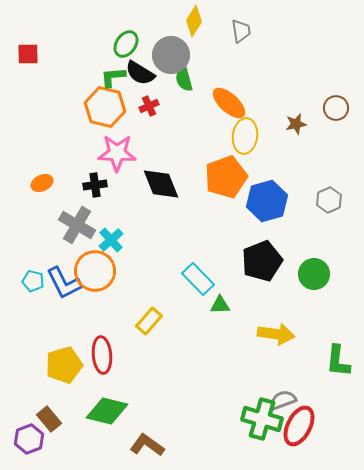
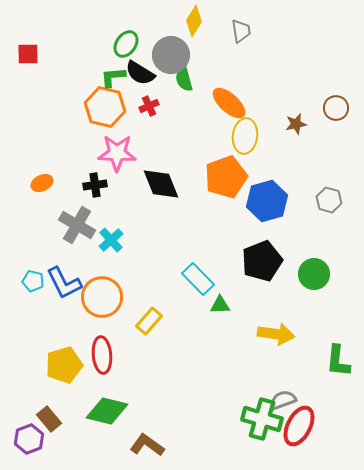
gray hexagon at (329, 200): rotated 20 degrees counterclockwise
orange circle at (95, 271): moved 7 px right, 26 px down
